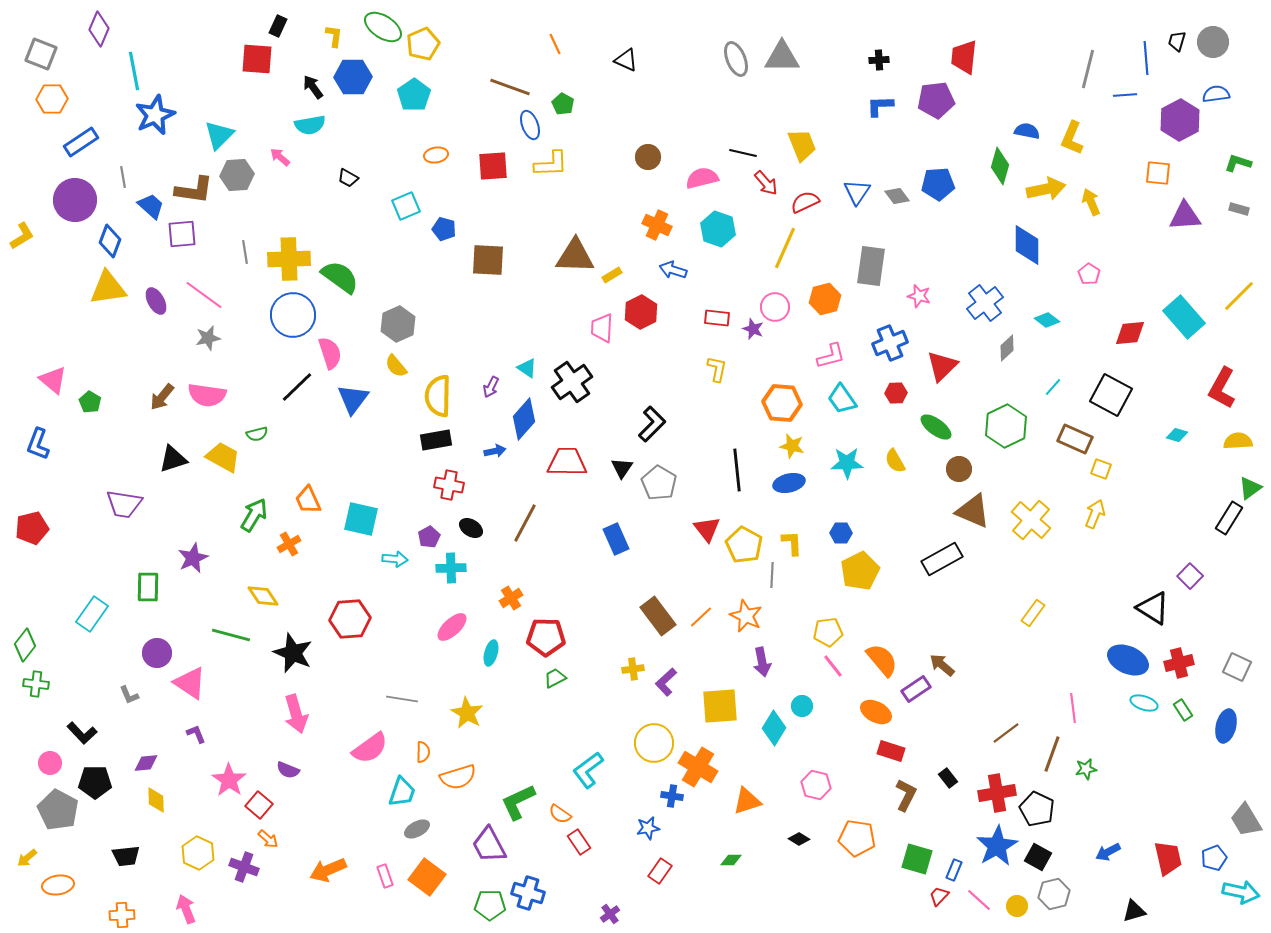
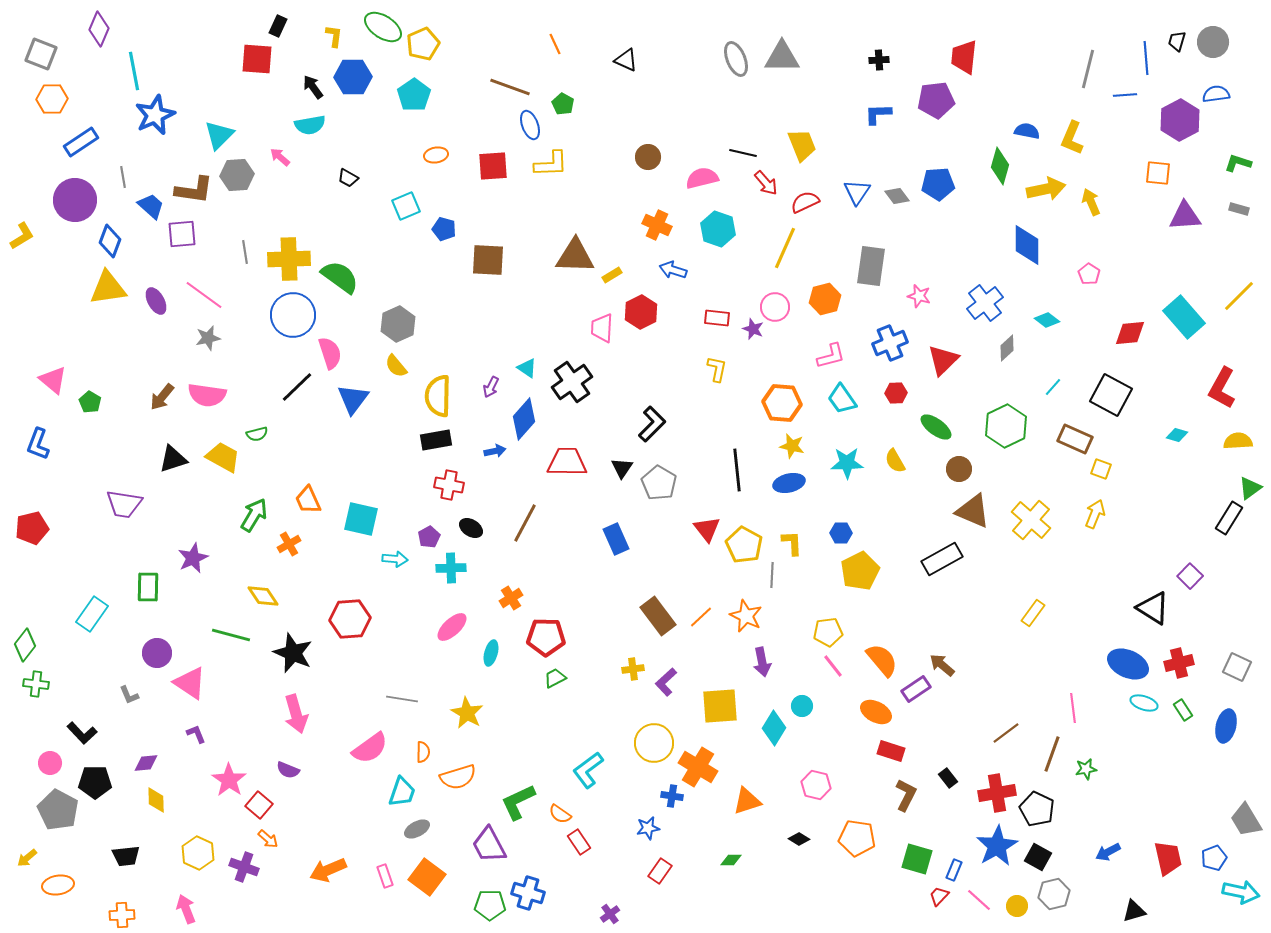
blue L-shape at (880, 106): moved 2 px left, 8 px down
red triangle at (942, 366): moved 1 px right, 6 px up
blue ellipse at (1128, 660): moved 4 px down
